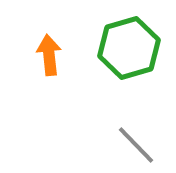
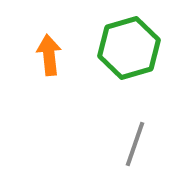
gray line: moved 1 px left, 1 px up; rotated 63 degrees clockwise
